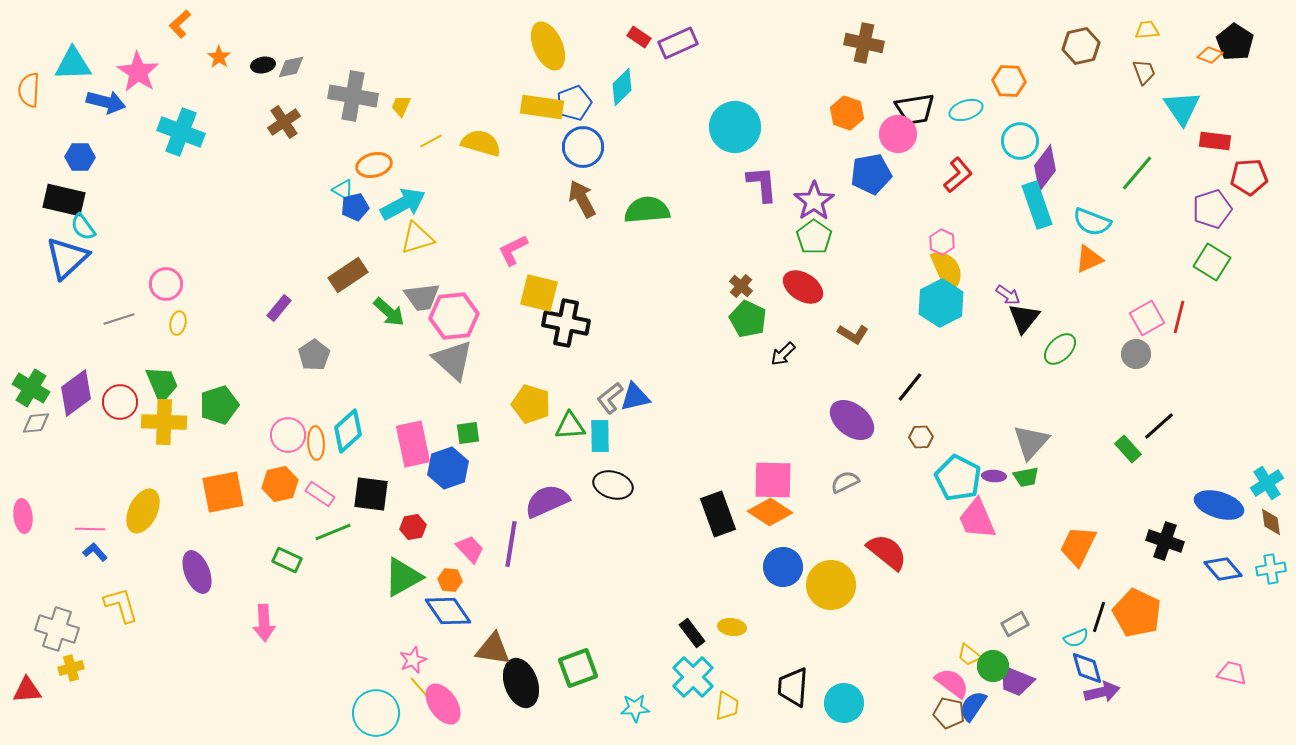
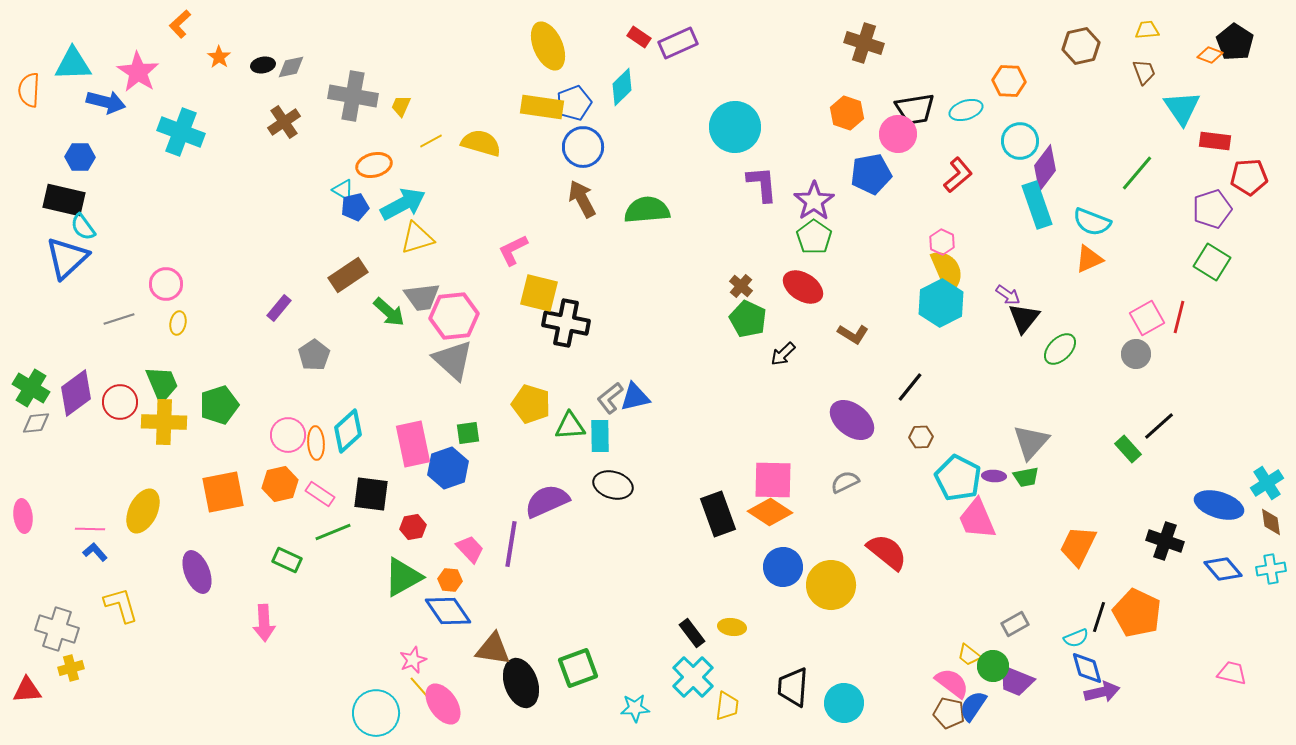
brown cross at (864, 43): rotated 6 degrees clockwise
